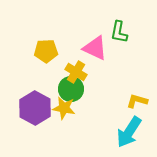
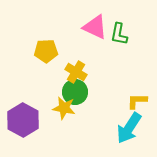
green L-shape: moved 2 px down
pink triangle: moved 21 px up
green circle: moved 4 px right, 3 px down
yellow L-shape: rotated 15 degrees counterclockwise
purple hexagon: moved 12 px left, 12 px down
cyan arrow: moved 4 px up
